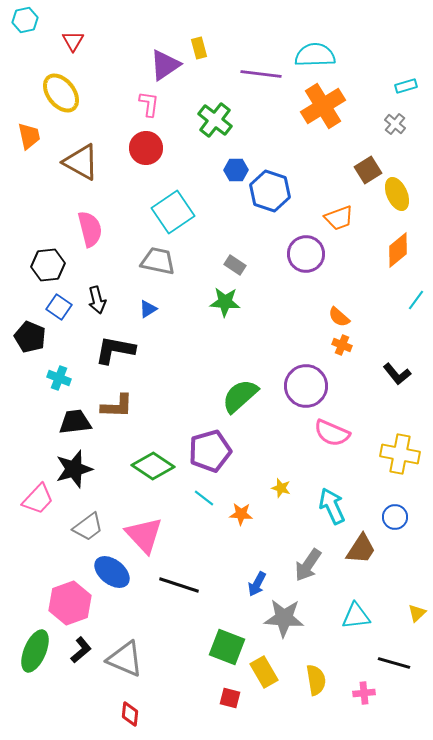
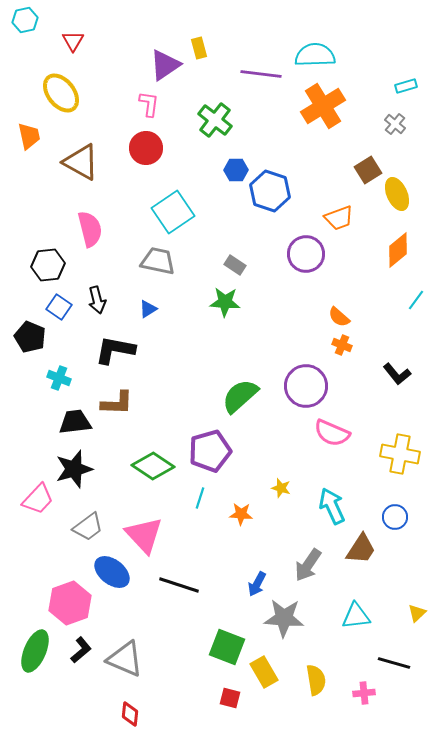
brown L-shape at (117, 406): moved 3 px up
cyan line at (204, 498): moved 4 px left; rotated 70 degrees clockwise
